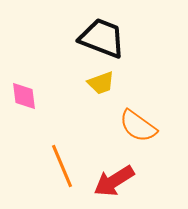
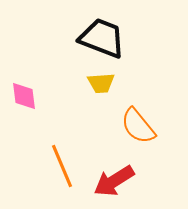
yellow trapezoid: rotated 16 degrees clockwise
orange semicircle: rotated 15 degrees clockwise
